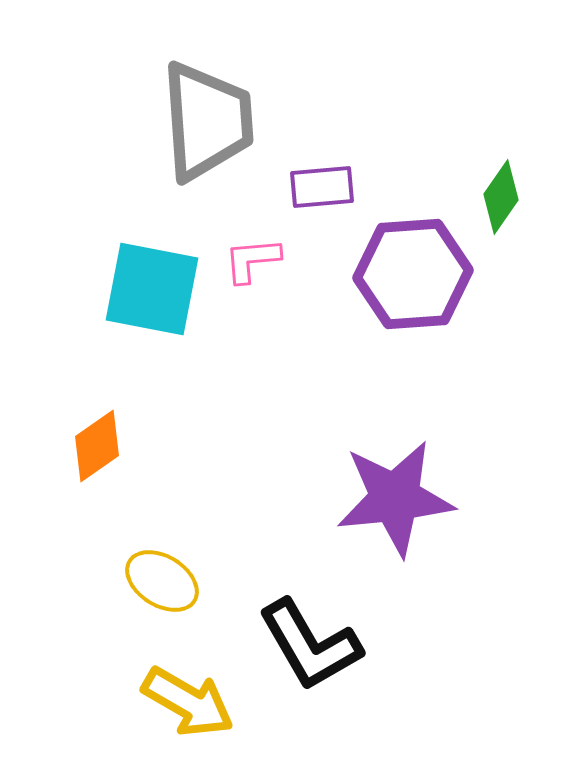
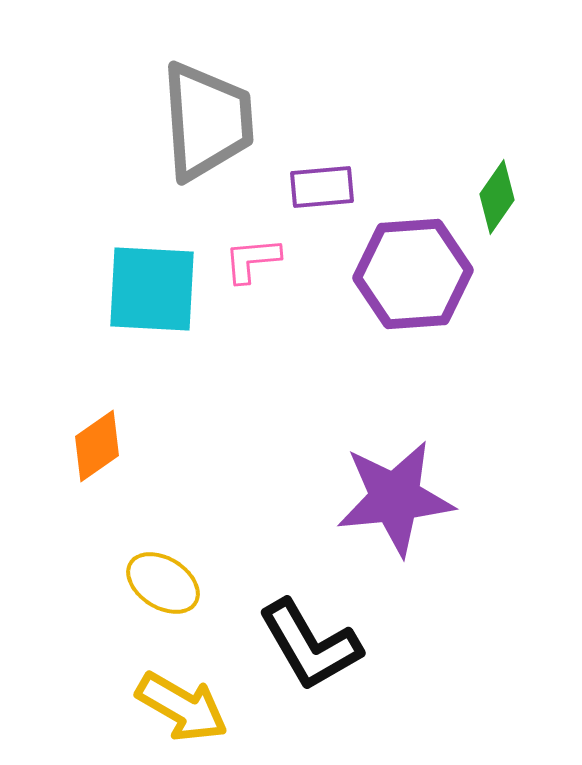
green diamond: moved 4 px left
cyan square: rotated 8 degrees counterclockwise
yellow ellipse: moved 1 px right, 2 px down
yellow arrow: moved 6 px left, 5 px down
